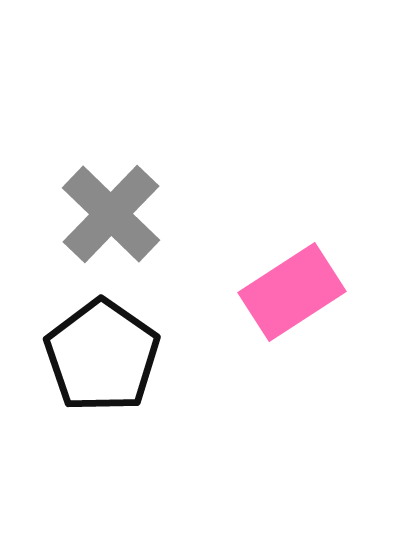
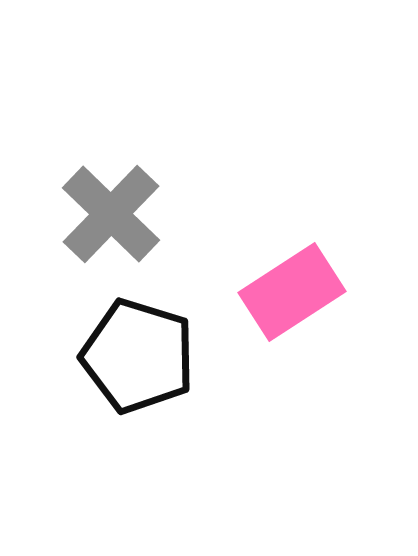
black pentagon: moved 36 px right; rotated 18 degrees counterclockwise
